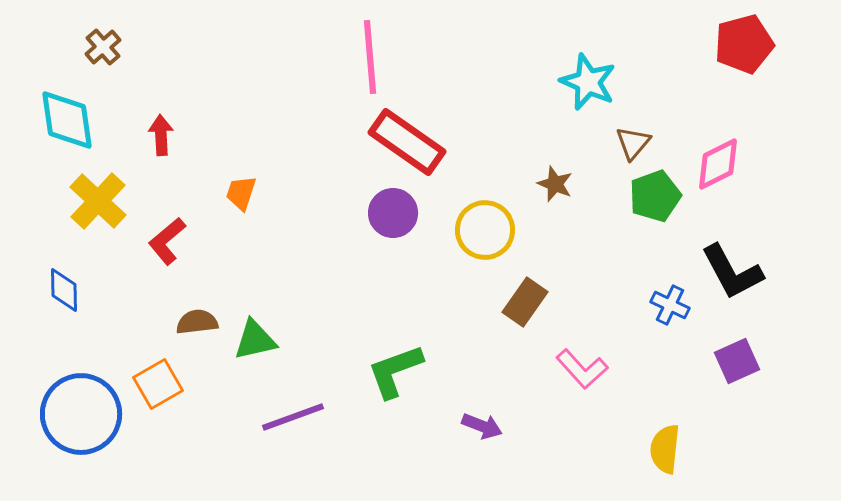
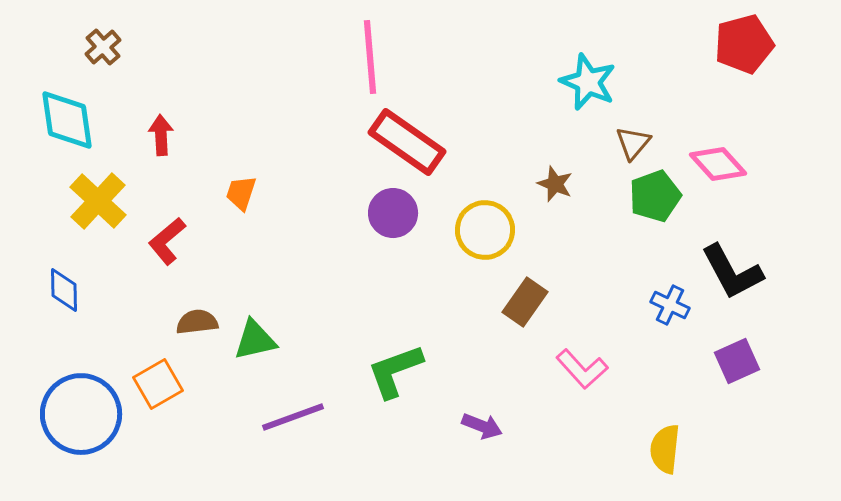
pink diamond: rotated 74 degrees clockwise
